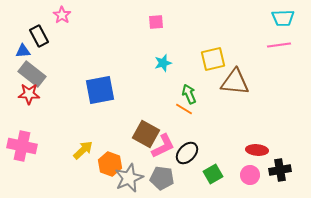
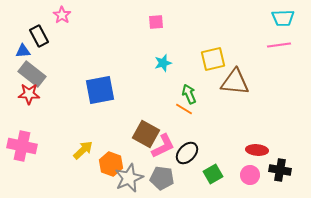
orange hexagon: moved 1 px right
black cross: rotated 20 degrees clockwise
